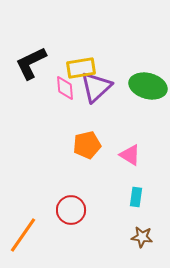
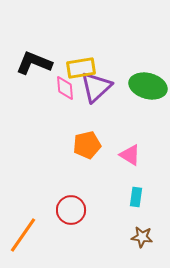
black L-shape: moved 3 px right; rotated 48 degrees clockwise
